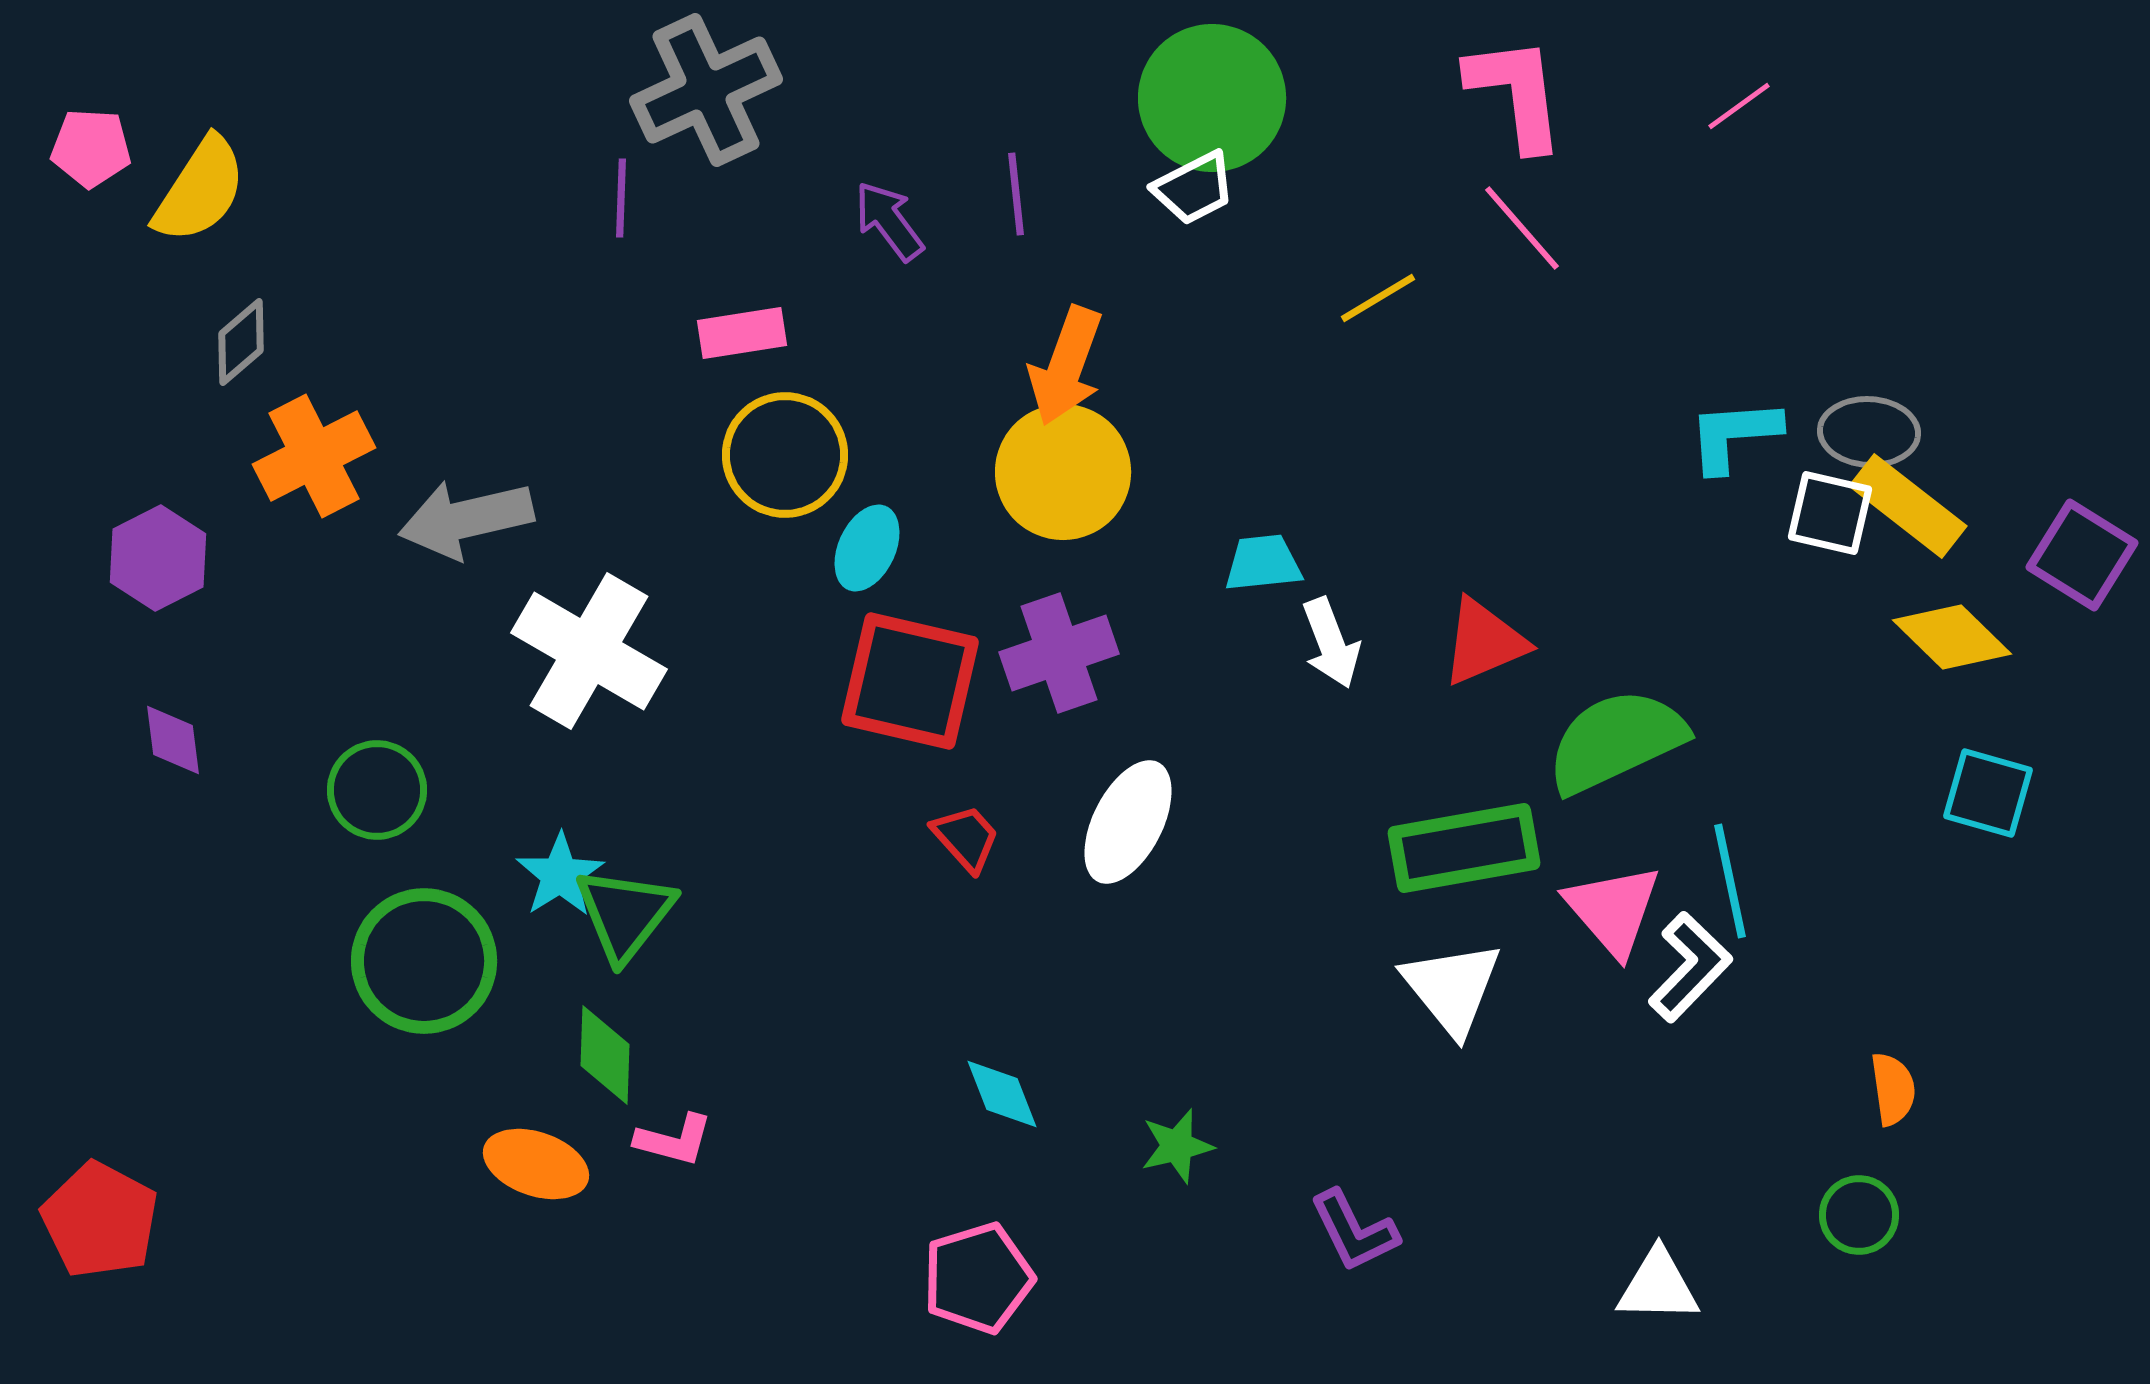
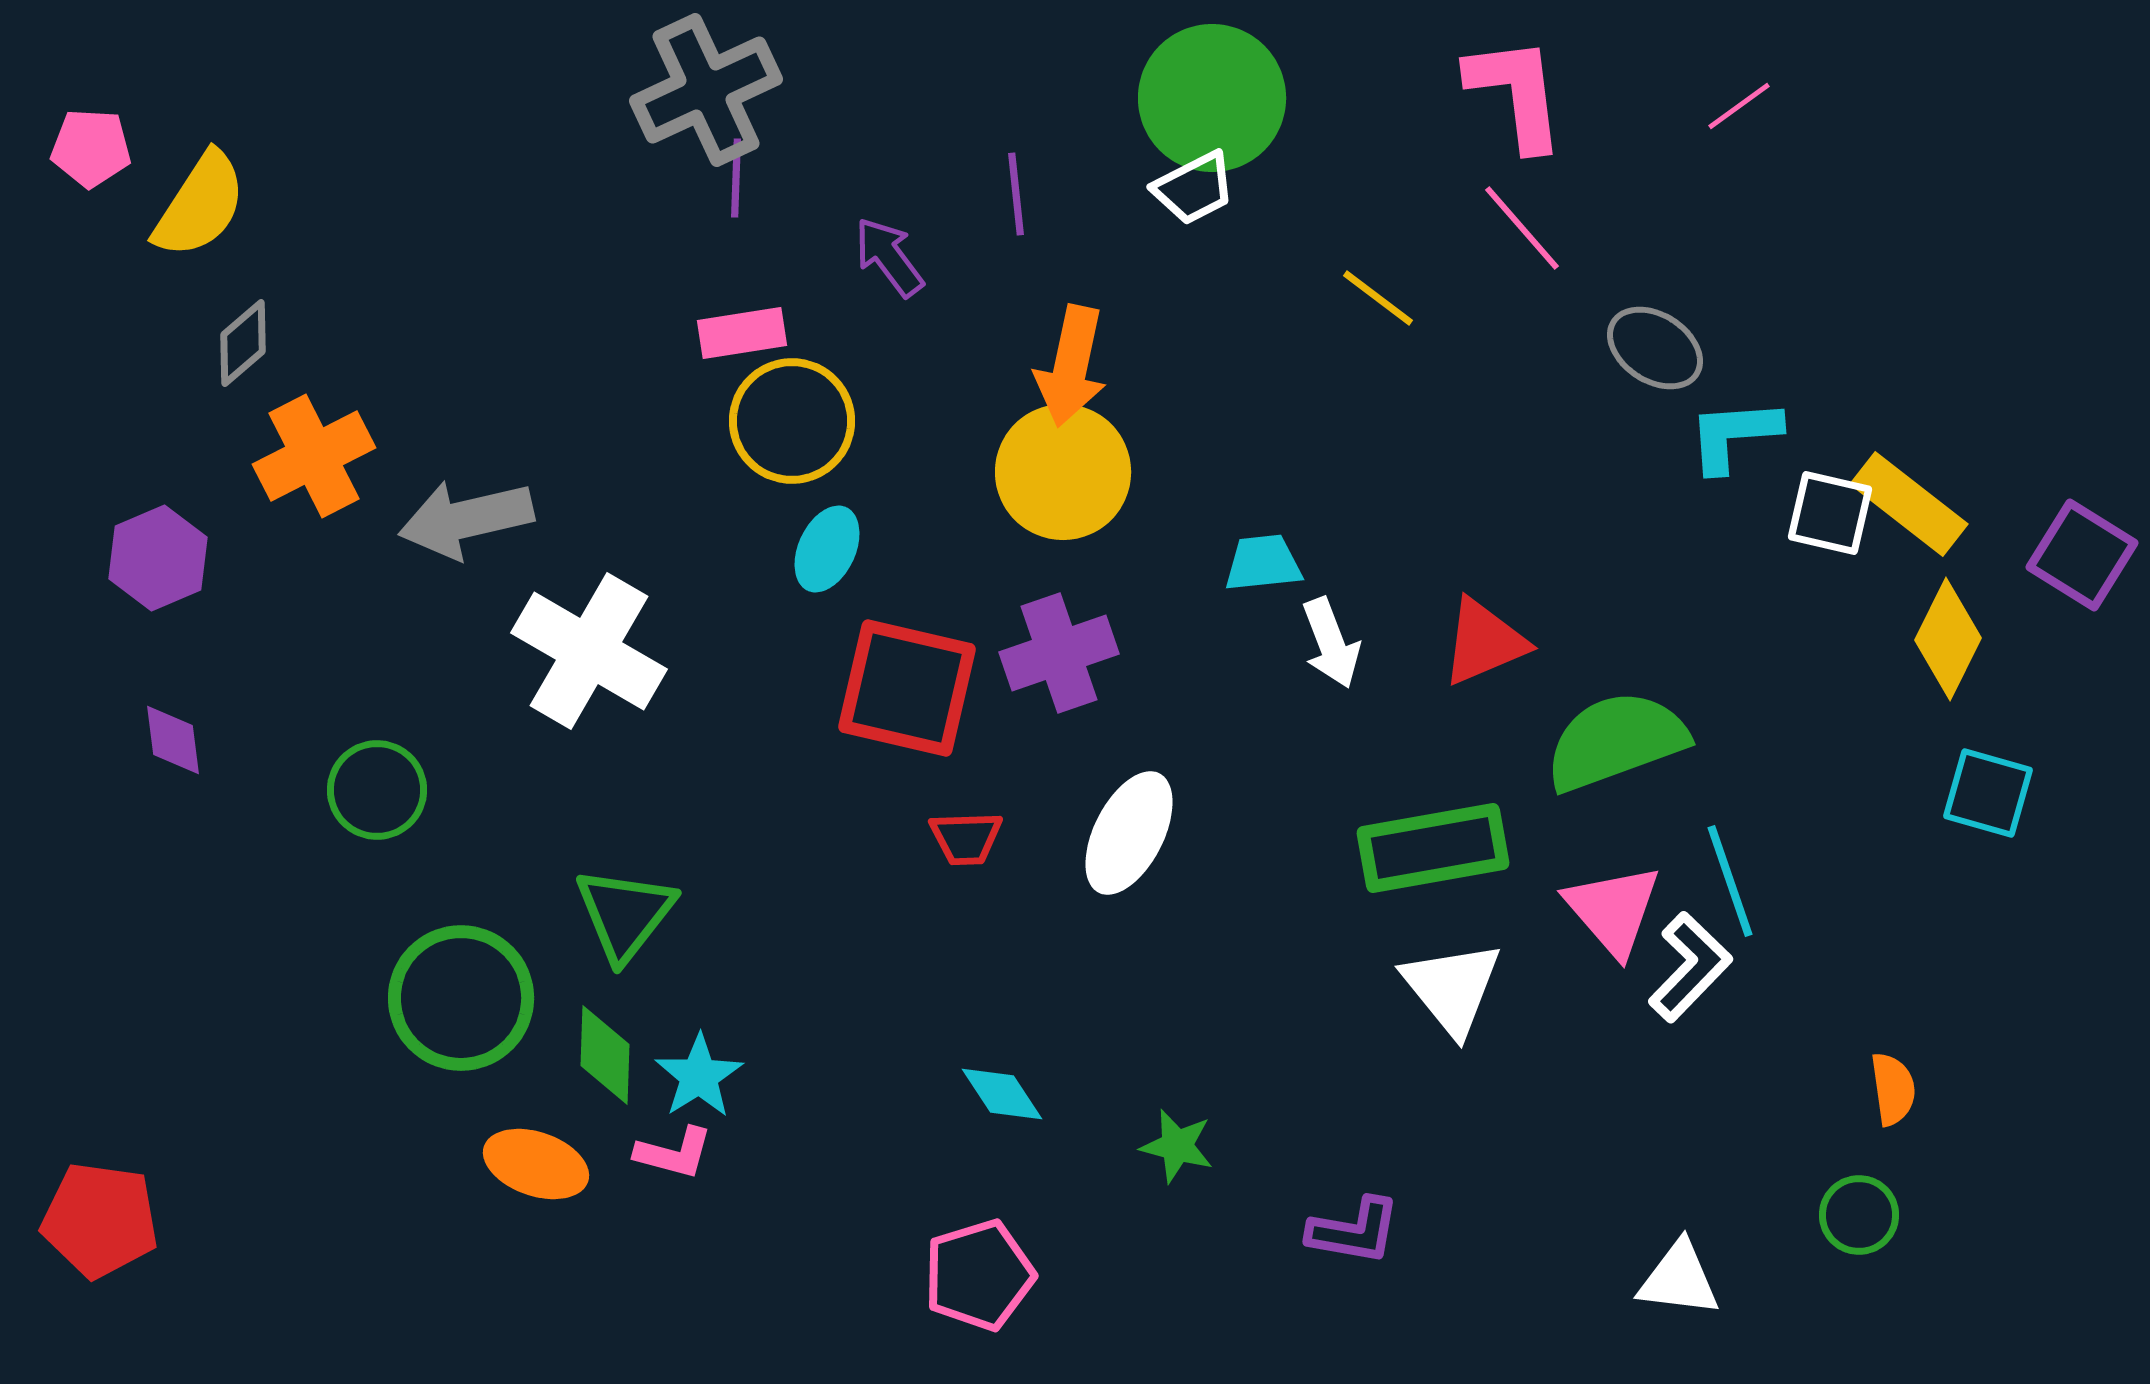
yellow semicircle at (200, 190): moved 15 px down
purple line at (621, 198): moved 115 px right, 20 px up
purple arrow at (889, 221): moved 36 px down
yellow line at (1378, 298): rotated 68 degrees clockwise
gray diamond at (241, 342): moved 2 px right, 1 px down
orange arrow at (1066, 366): moved 5 px right; rotated 8 degrees counterclockwise
gray ellipse at (1869, 432): moved 214 px left, 84 px up; rotated 30 degrees clockwise
yellow circle at (785, 455): moved 7 px right, 34 px up
yellow rectangle at (1908, 506): moved 1 px right, 2 px up
cyan ellipse at (867, 548): moved 40 px left, 1 px down
purple hexagon at (158, 558): rotated 4 degrees clockwise
yellow diamond at (1952, 637): moved 4 px left, 2 px down; rotated 72 degrees clockwise
red square at (910, 681): moved 3 px left, 7 px down
green semicircle at (1616, 741): rotated 5 degrees clockwise
white ellipse at (1128, 822): moved 1 px right, 11 px down
red trapezoid at (966, 838): rotated 130 degrees clockwise
green rectangle at (1464, 848): moved 31 px left
cyan star at (560, 875): moved 139 px right, 201 px down
cyan line at (1730, 881): rotated 7 degrees counterclockwise
green circle at (424, 961): moved 37 px right, 37 px down
cyan diamond at (1002, 1094): rotated 12 degrees counterclockwise
pink L-shape at (674, 1140): moved 13 px down
green star at (1177, 1146): rotated 28 degrees clockwise
red pentagon at (100, 1220): rotated 20 degrees counterclockwise
purple L-shape at (1354, 1231): rotated 54 degrees counterclockwise
pink pentagon at (978, 1278): moved 1 px right, 3 px up
white triangle at (1658, 1286): moved 21 px right, 7 px up; rotated 6 degrees clockwise
